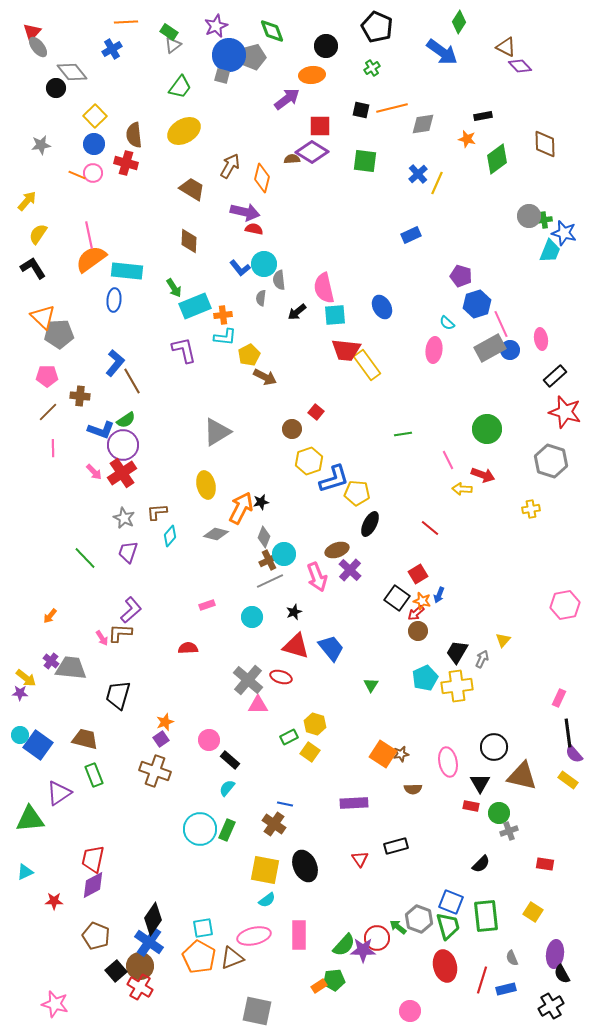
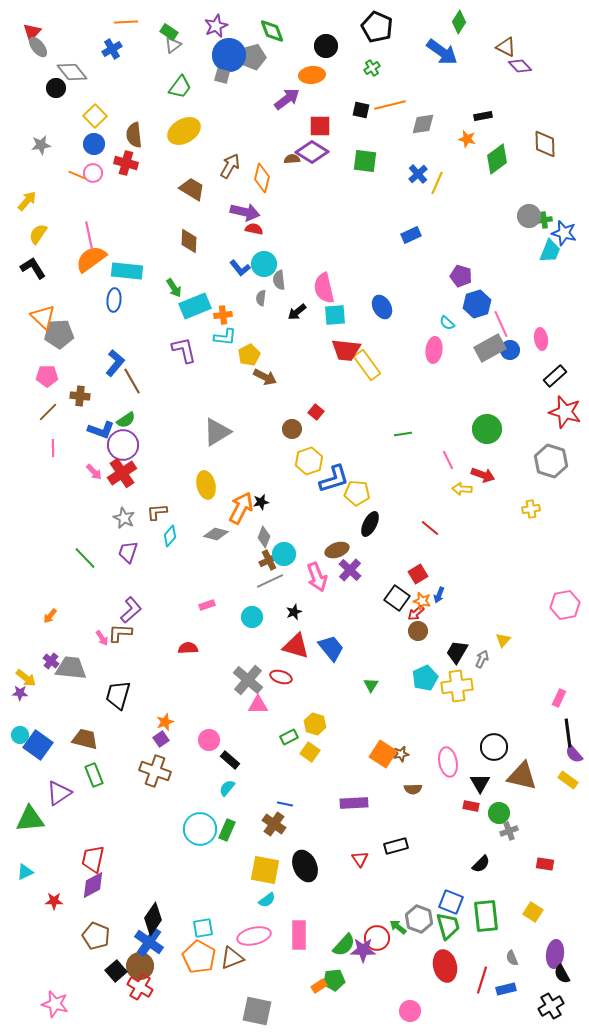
orange line at (392, 108): moved 2 px left, 3 px up
